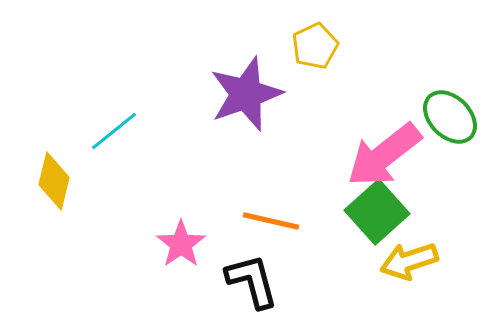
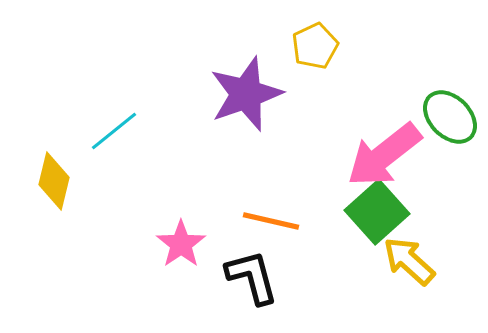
yellow arrow: rotated 60 degrees clockwise
black L-shape: moved 4 px up
